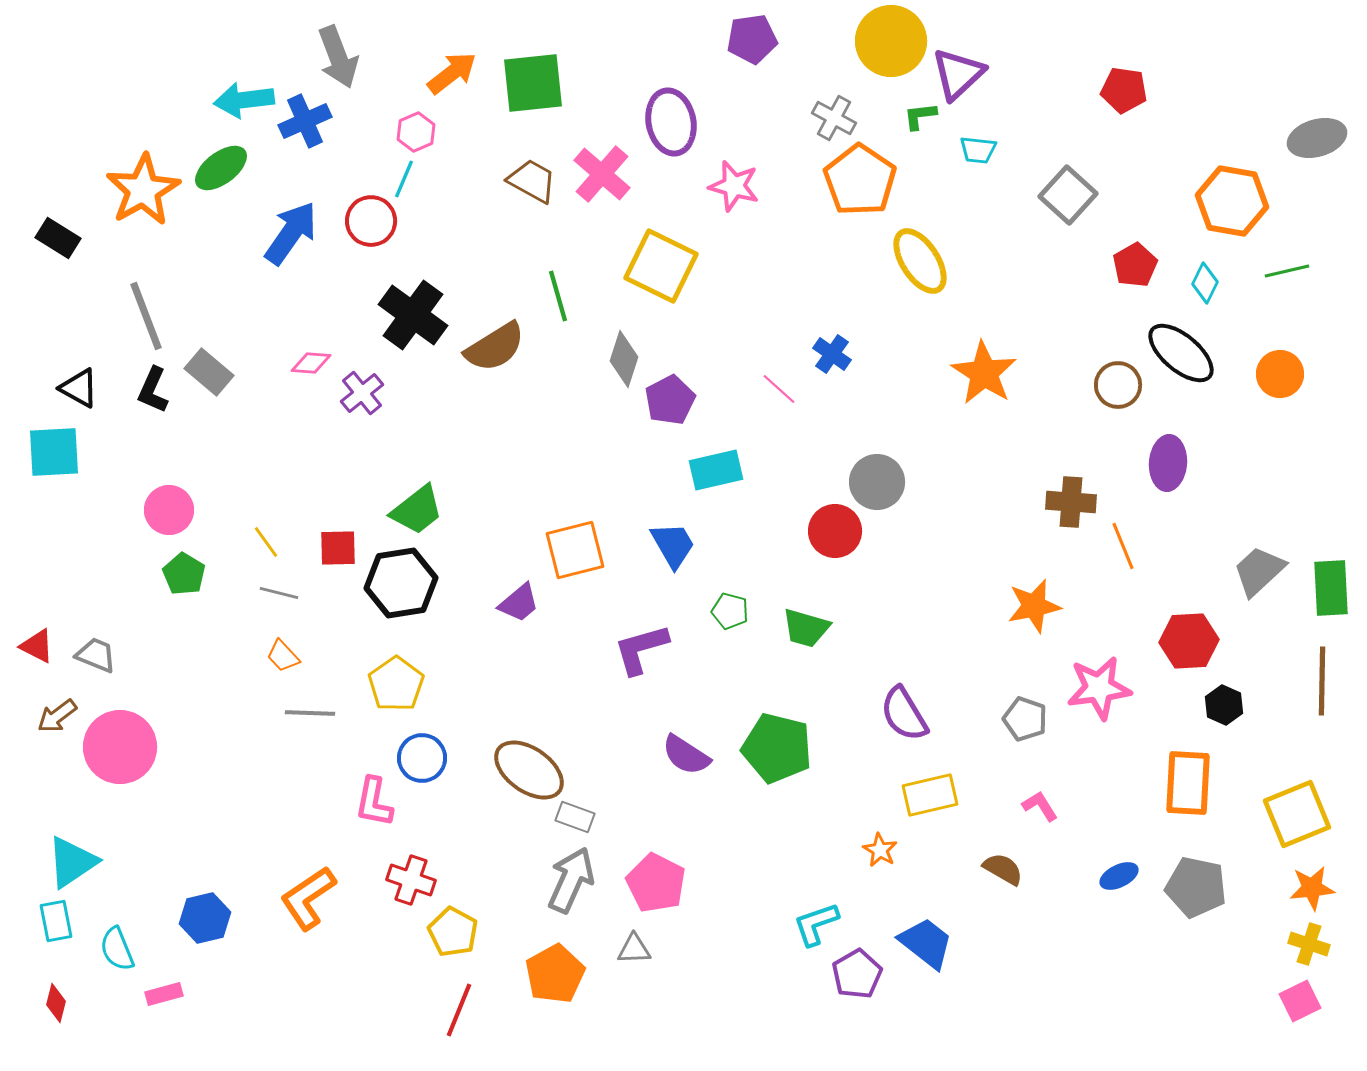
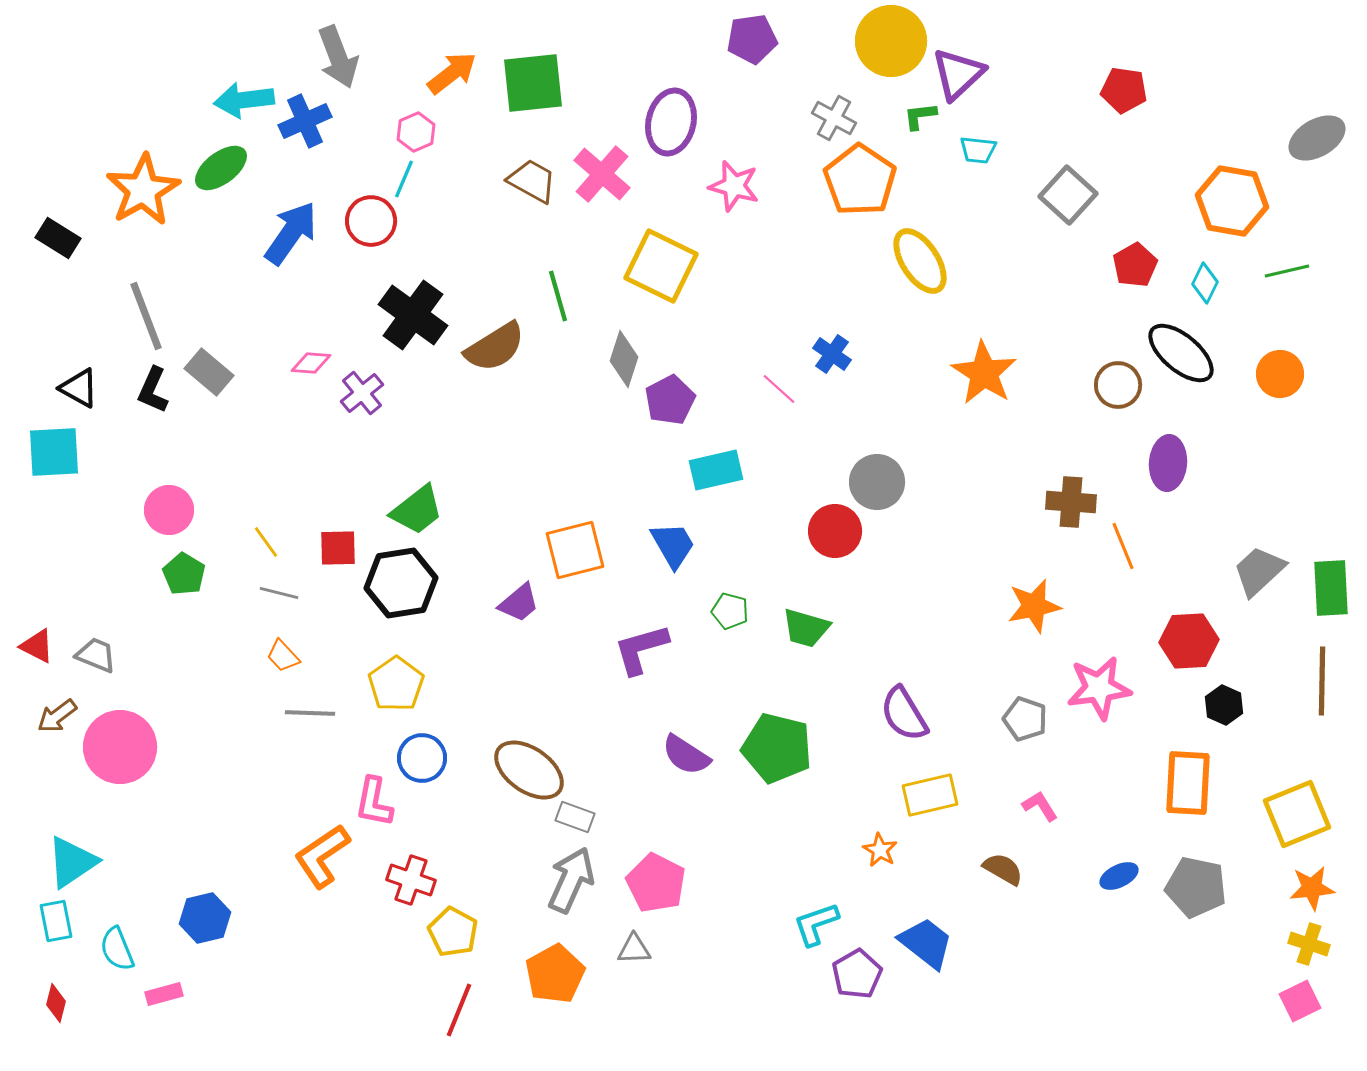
purple ellipse at (671, 122): rotated 24 degrees clockwise
gray ellipse at (1317, 138): rotated 14 degrees counterclockwise
orange L-shape at (308, 898): moved 14 px right, 42 px up
